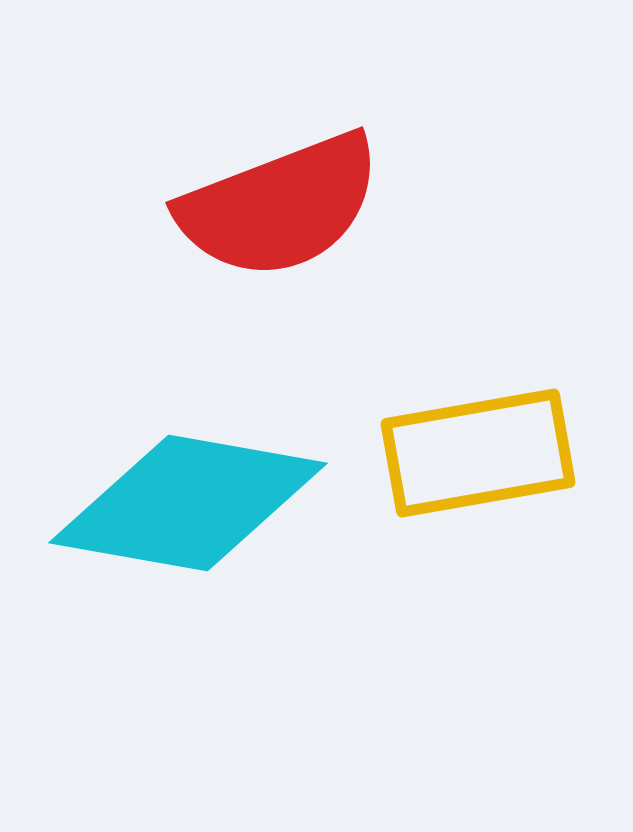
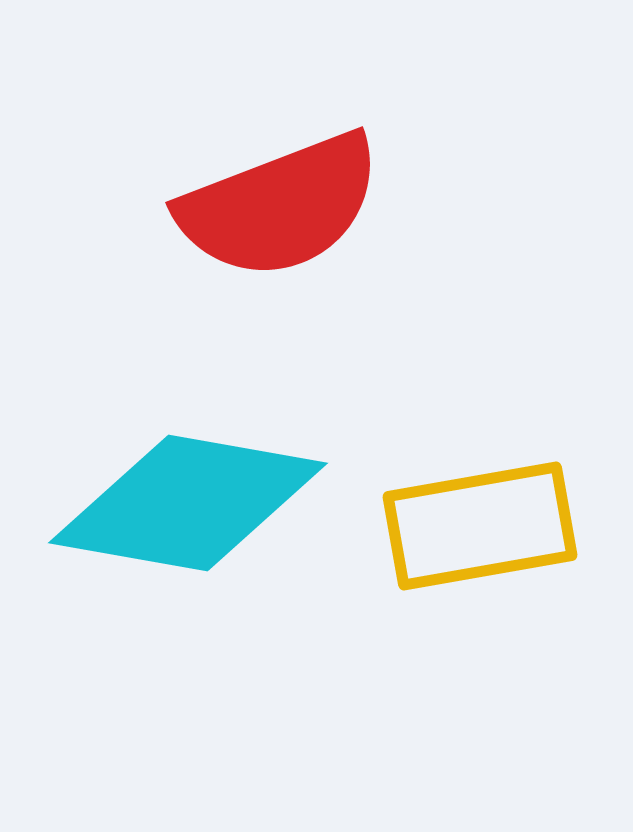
yellow rectangle: moved 2 px right, 73 px down
